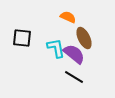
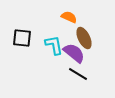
orange semicircle: moved 1 px right
cyan L-shape: moved 2 px left, 3 px up
purple semicircle: moved 1 px up
black line: moved 4 px right, 3 px up
